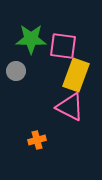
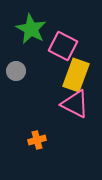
green star: moved 10 px up; rotated 28 degrees clockwise
pink square: rotated 20 degrees clockwise
pink triangle: moved 5 px right, 3 px up
